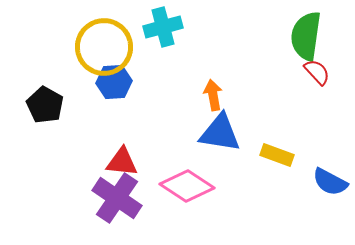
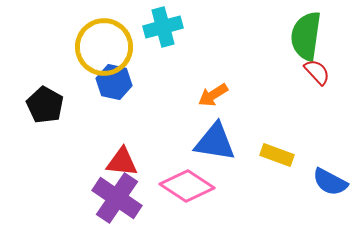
blue hexagon: rotated 16 degrees clockwise
orange arrow: rotated 112 degrees counterclockwise
blue triangle: moved 5 px left, 9 px down
